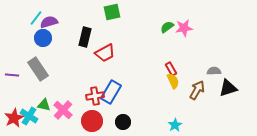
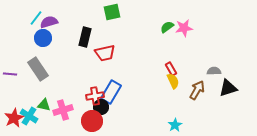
red trapezoid: rotated 15 degrees clockwise
purple line: moved 2 px left, 1 px up
pink cross: rotated 30 degrees clockwise
black circle: moved 22 px left, 15 px up
